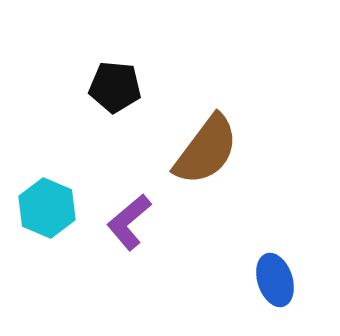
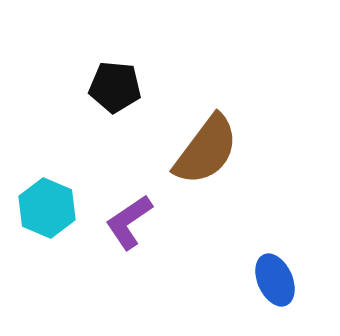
purple L-shape: rotated 6 degrees clockwise
blue ellipse: rotated 6 degrees counterclockwise
